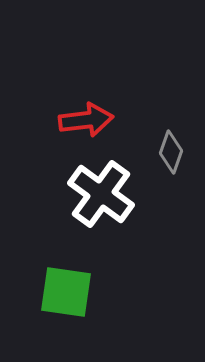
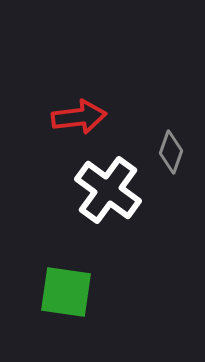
red arrow: moved 7 px left, 3 px up
white cross: moved 7 px right, 4 px up
